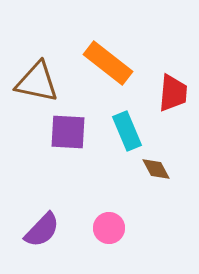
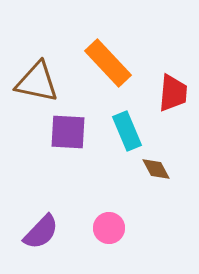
orange rectangle: rotated 9 degrees clockwise
purple semicircle: moved 1 px left, 2 px down
